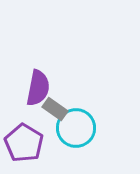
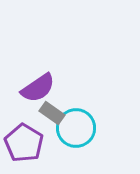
purple semicircle: rotated 45 degrees clockwise
gray rectangle: moved 3 px left, 4 px down
